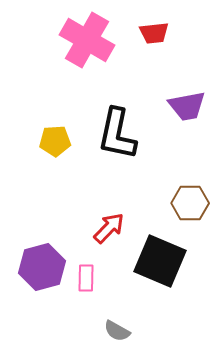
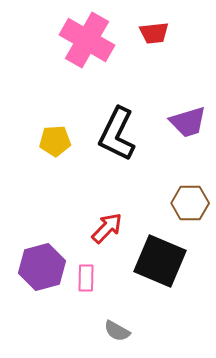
purple trapezoid: moved 1 px right, 16 px down; rotated 6 degrees counterclockwise
black L-shape: rotated 14 degrees clockwise
red arrow: moved 2 px left
